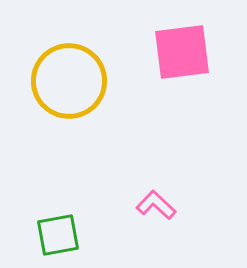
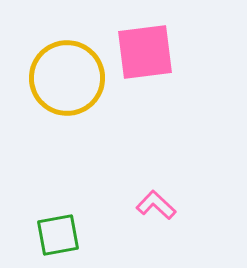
pink square: moved 37 px left
yellow circle: moved 2 px left, 3 px up
